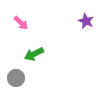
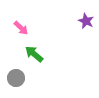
pink arrow: moved 5 px down
green arrow: rotated 66 degrees clockwise
